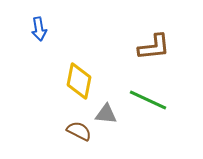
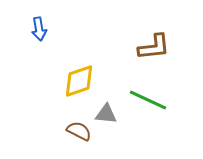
yellow diamond: rotated 60 degrees clockwise
